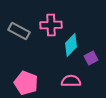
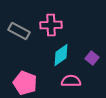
cyan diamond: moved 10 px left, 10 px down; rotated 10 degrees clockwise
purple square: moved 1 px right; rotated 24 degrees counterclockwise
pink pentagon: moved 1 px left
